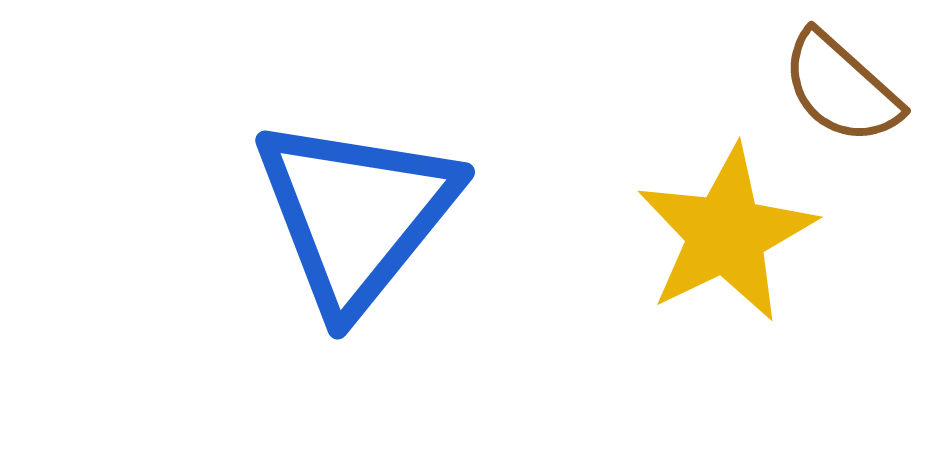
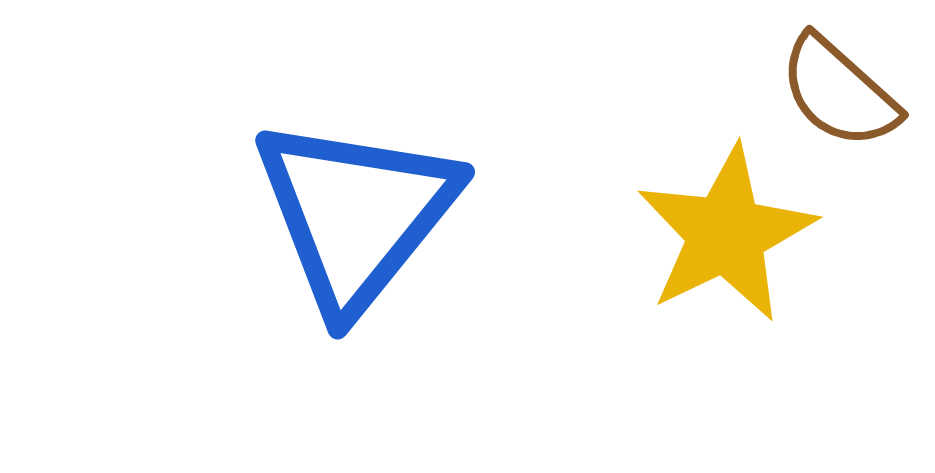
brown semicircle: moved 2 px left, 4 px down
